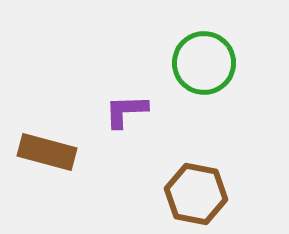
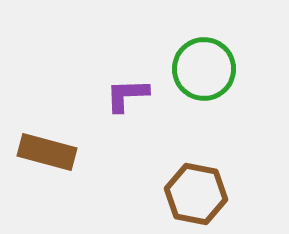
green circle: moved 6 px down
purple L-shape: moved 1 px right, 16 px up
